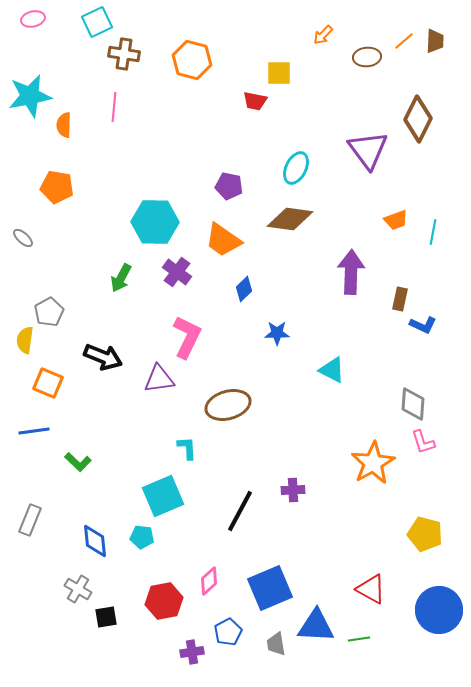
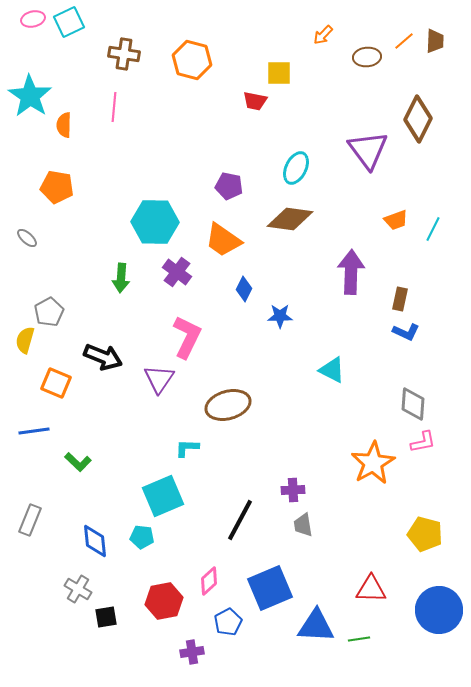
cyan square at (97, 22): moved 28 px left
cyan star at (30, 96): rotated 27 degrees counterclockwise
cyan line at (433, 232): moved 3 px up; rotated 15 degrees clockwise
gray ellipse at (23, 238): moved 4 px right
green arrow at (121, 278): rotated 24 degrees counterclockwise
blue diamond at (244, 289): rotated 20 degrees counterclockwise
blue L-shape at (423, 325): moved 17 px left, 7 px down
blue star at (277, 333): moved 3 px right, 17 px up
yellow semicircle at (25, 340): rotated 8 degrees clockwise
purple triangle at (159, 379): rotated 48 degrees counterclockwise
orange square at (48, 383): moved 8 px right
pink L-shape at (423, 442): rotated 84 degrees counterclockwise
cyan L-shape at (187, 448): rotated 85 degrees counterclockwise
black line at (240, 511): moved 9 px down
red triangle at (371, 589): rotated 28 degrees counterclockwise
blue pentagon at (228, 632): moved 10 px up
gray trapezoid at (276, 644): moved 27 px right, 119 px up
